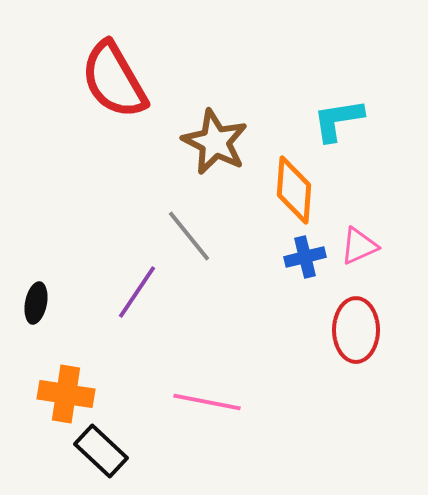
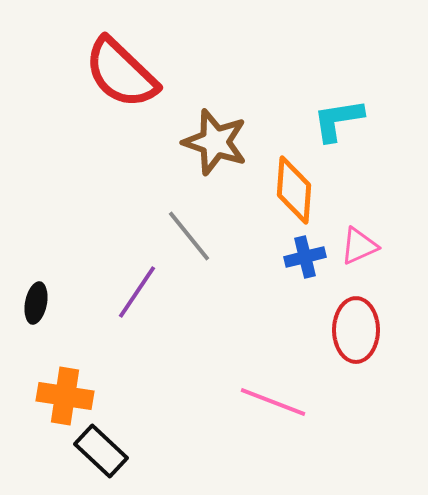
red semicircle: moved 7 px right, 7 px up; rotated 16 degrees counterclockwise
brown star: rotated 8 degrees counterclockwise
orange cross: moved 1 px left, 2 px down
pink line: moved 66 px right; rotated 10 degrees clockwise
